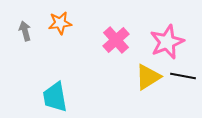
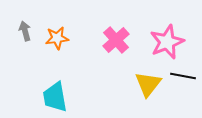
orange star: moved 3 px left, 15 px down
yellow triangle: moved 7 px down; rotated 20 degrees counterclockwise
